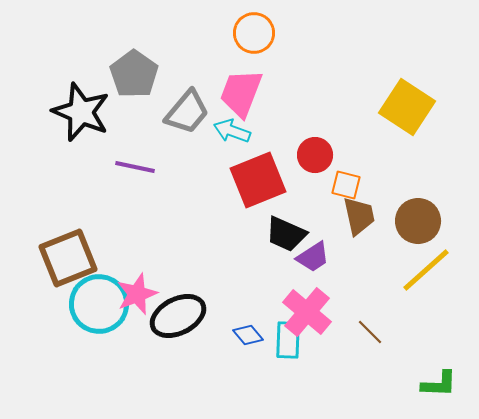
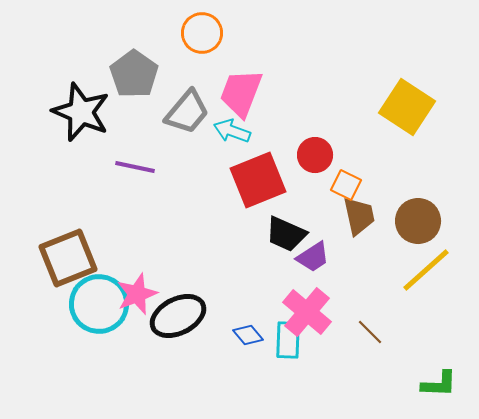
orange circle: moved 52 px left
orange square: rotated 12 degrees clockwise
